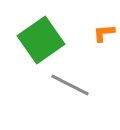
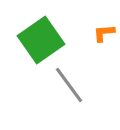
gray line: moved 1 px left; rotated 27 degrees clockwise
